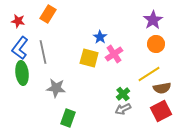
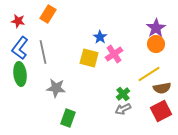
purple star: moved 3 px right, 8 px down
green ellipse: moved 2 px left, 1 px down
